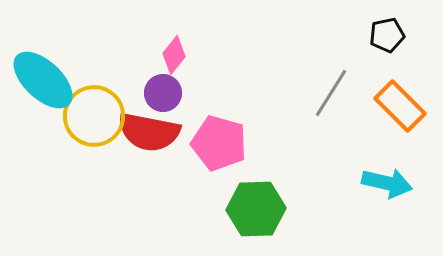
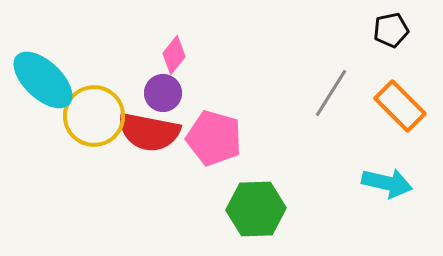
black pentagon: moved 4 px right, 5 px up
pink pentagon: moved 5 px left, 5 px up
